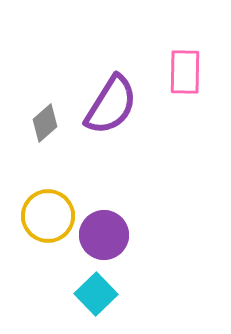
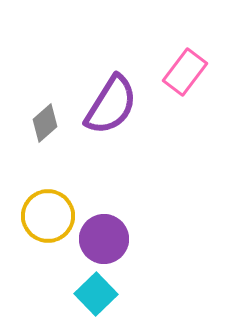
pink rectangle: rotated 36 degrees clockwise
purple circle: moved 4 px down
